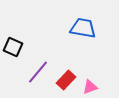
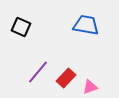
blue trapezoid: moved 3 px right, 3 px up
black square: moved 8 px right, 20 px up
red rectangle: moved 2 px up
